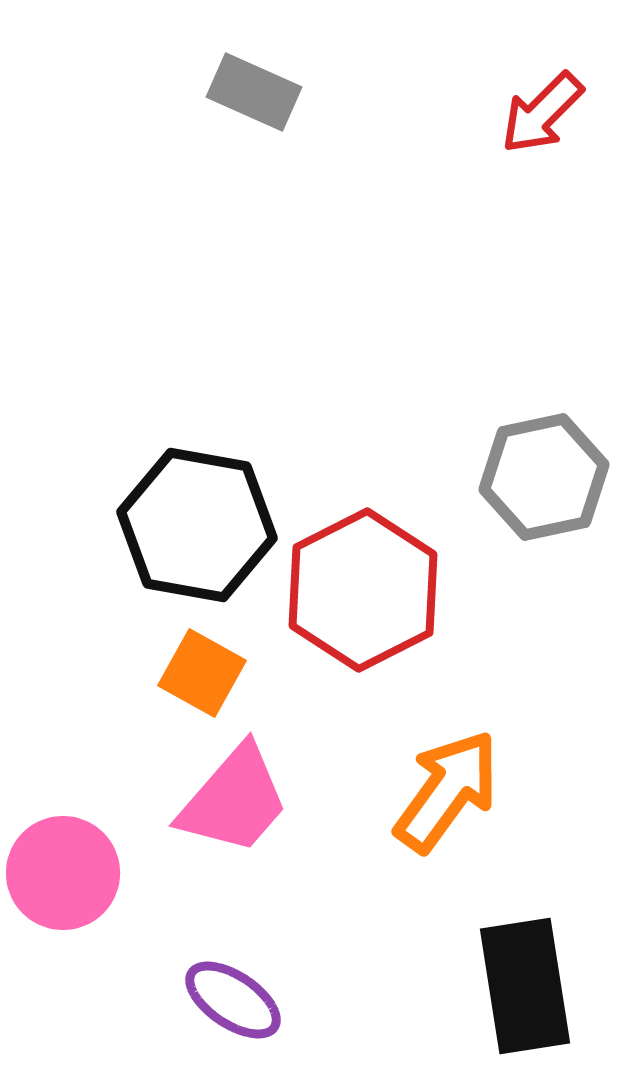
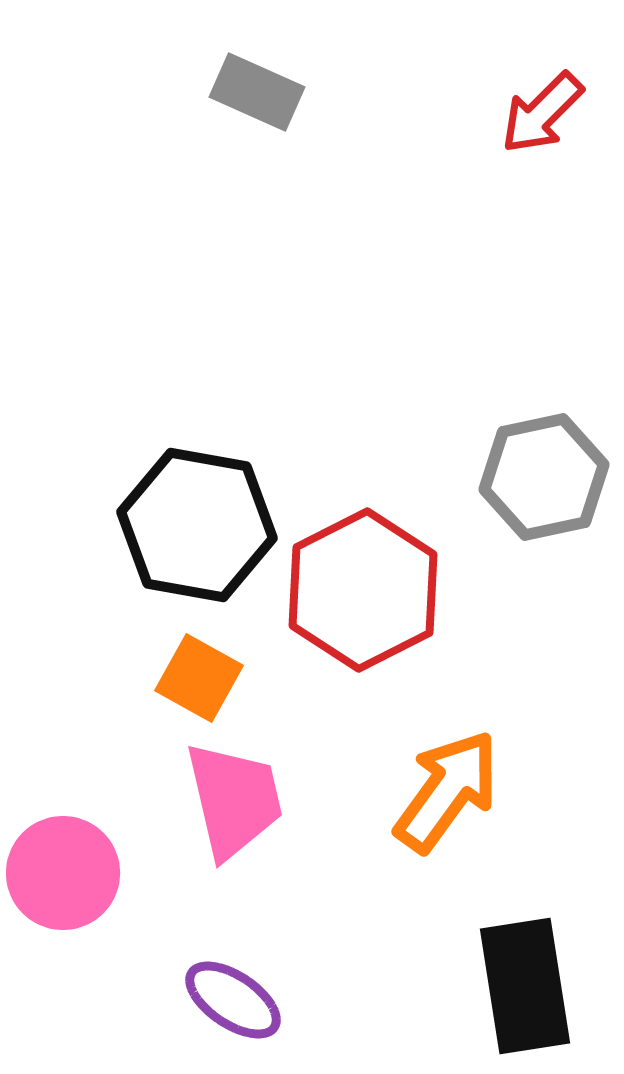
gray rectangle: moved 3 px right
orange square: moved 3 px left, 5 px down
pink trapezoid: rotated 54 degrees counterclockwise
